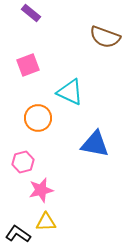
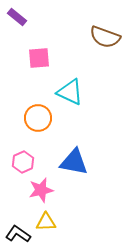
purple rectangle: moved 14 px left, 4 px down
pink square: moved 11 px right, 7 px up; rotated 15 degrees clockwise
blue triangle: moved 21 px left, 18 px down
pink hexagon: rotated 10 degrees counterclockwise
